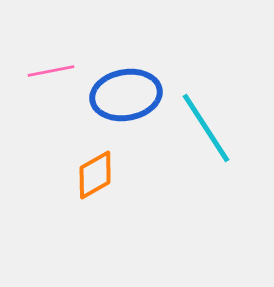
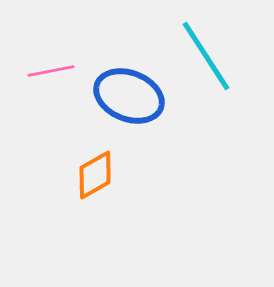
blue ellipse: moved 3 px right, 1 px down; rotated 32 degrees clockwise
cyan line: moved 72 px up
